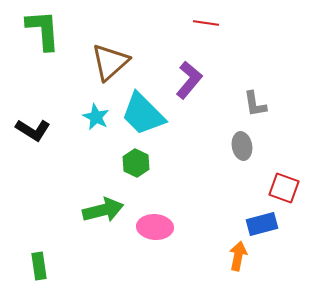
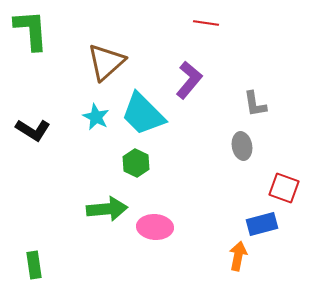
green L-shape: moved 12 px left
brown triangle: moved 4 px left
green arrow: moved 4 px right, 1 px up; rotated 9 degrees clockwise
green rectangle: moved 5 px left, 1 px up
